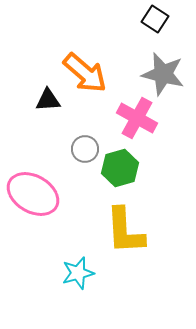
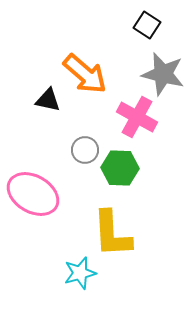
black square: moved 8 px left, 6 px down
orange arrow: moved 1 px down
black triangle: rotated 16 degrees clockwise
pink cross: moved 1 px up
gray circle: moved 1 px down
green hexagon: rotated 18 degrees clockwise
yellow L-shape: moved 13 px left, 3 px down
cyan star: moved 2 px right
